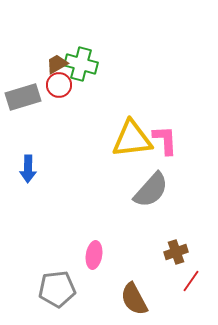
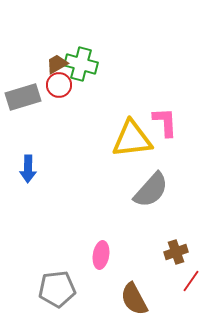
pink L-shape: moved 18 px up
pink ellipse: moved 7 px right
